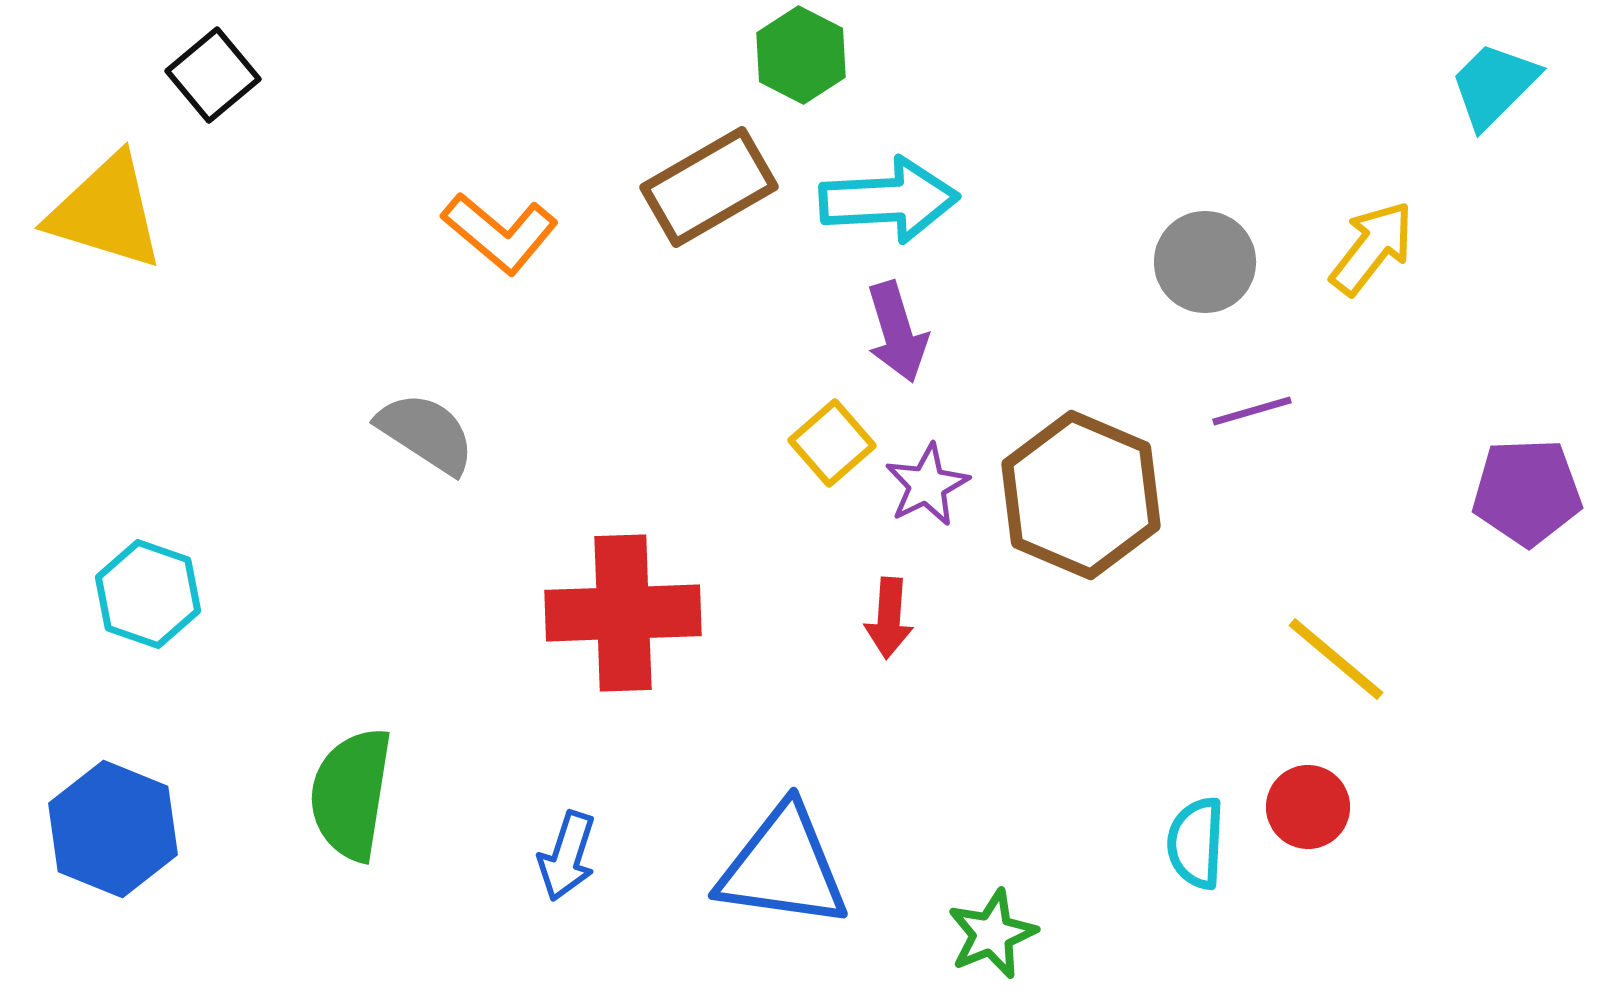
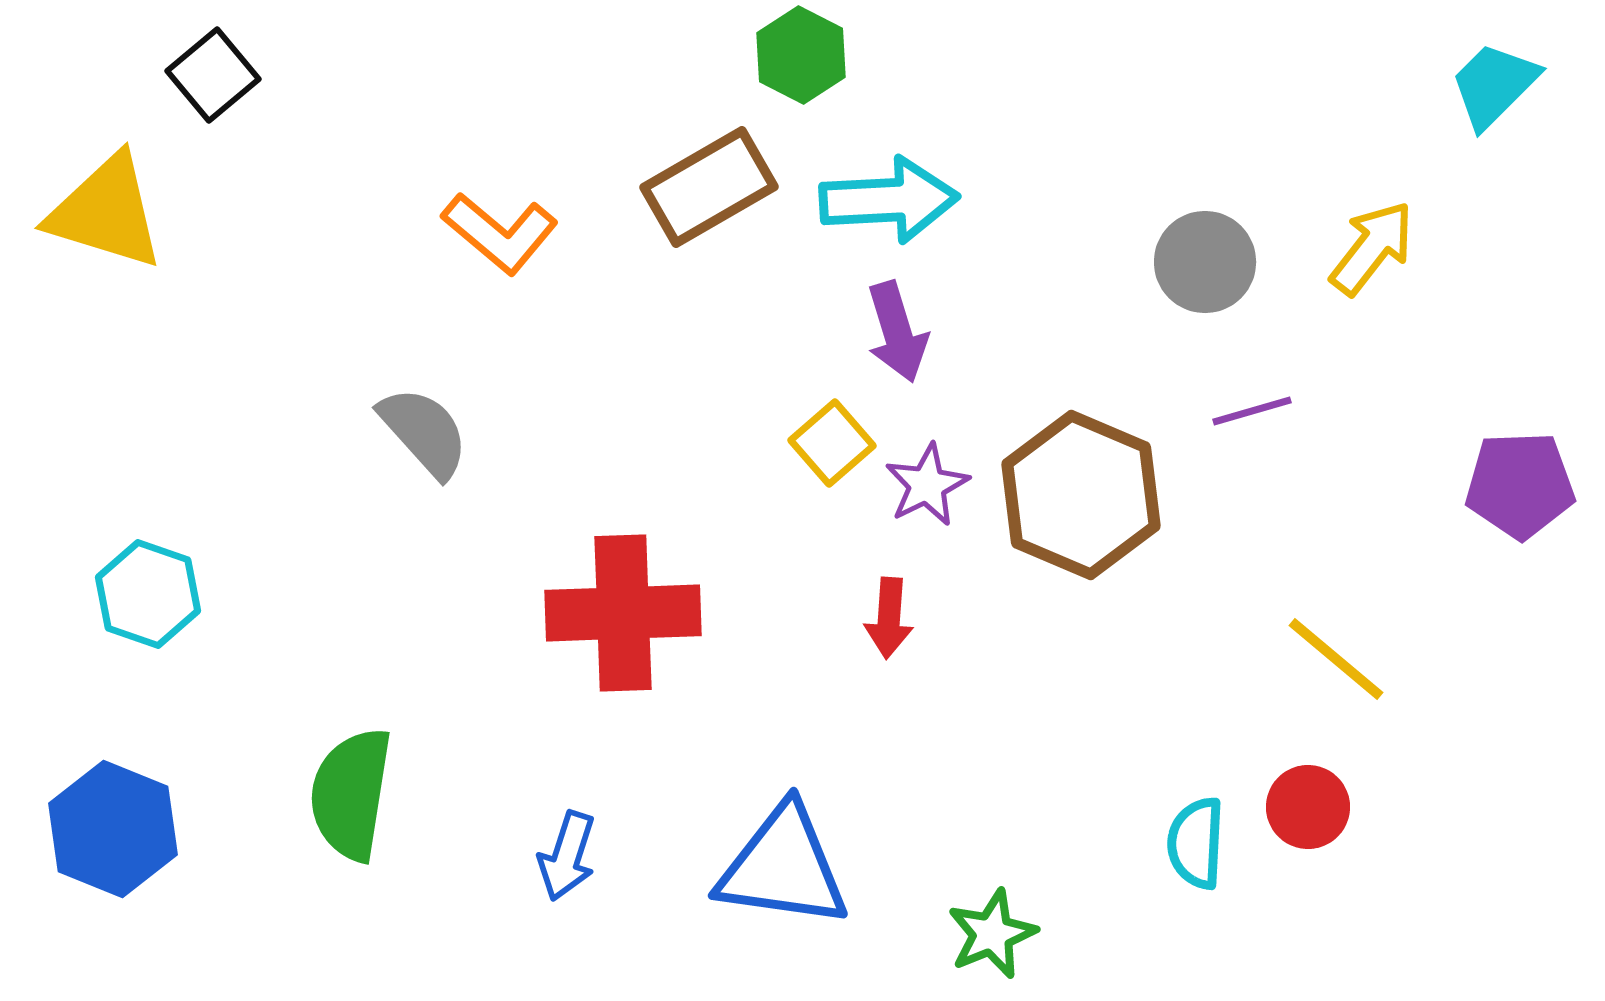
gray semicircle: moved 2 px left, 1 px up; rotated 15 degrees clockwise
purple pentagon: moved 7 px left, 7 px up
